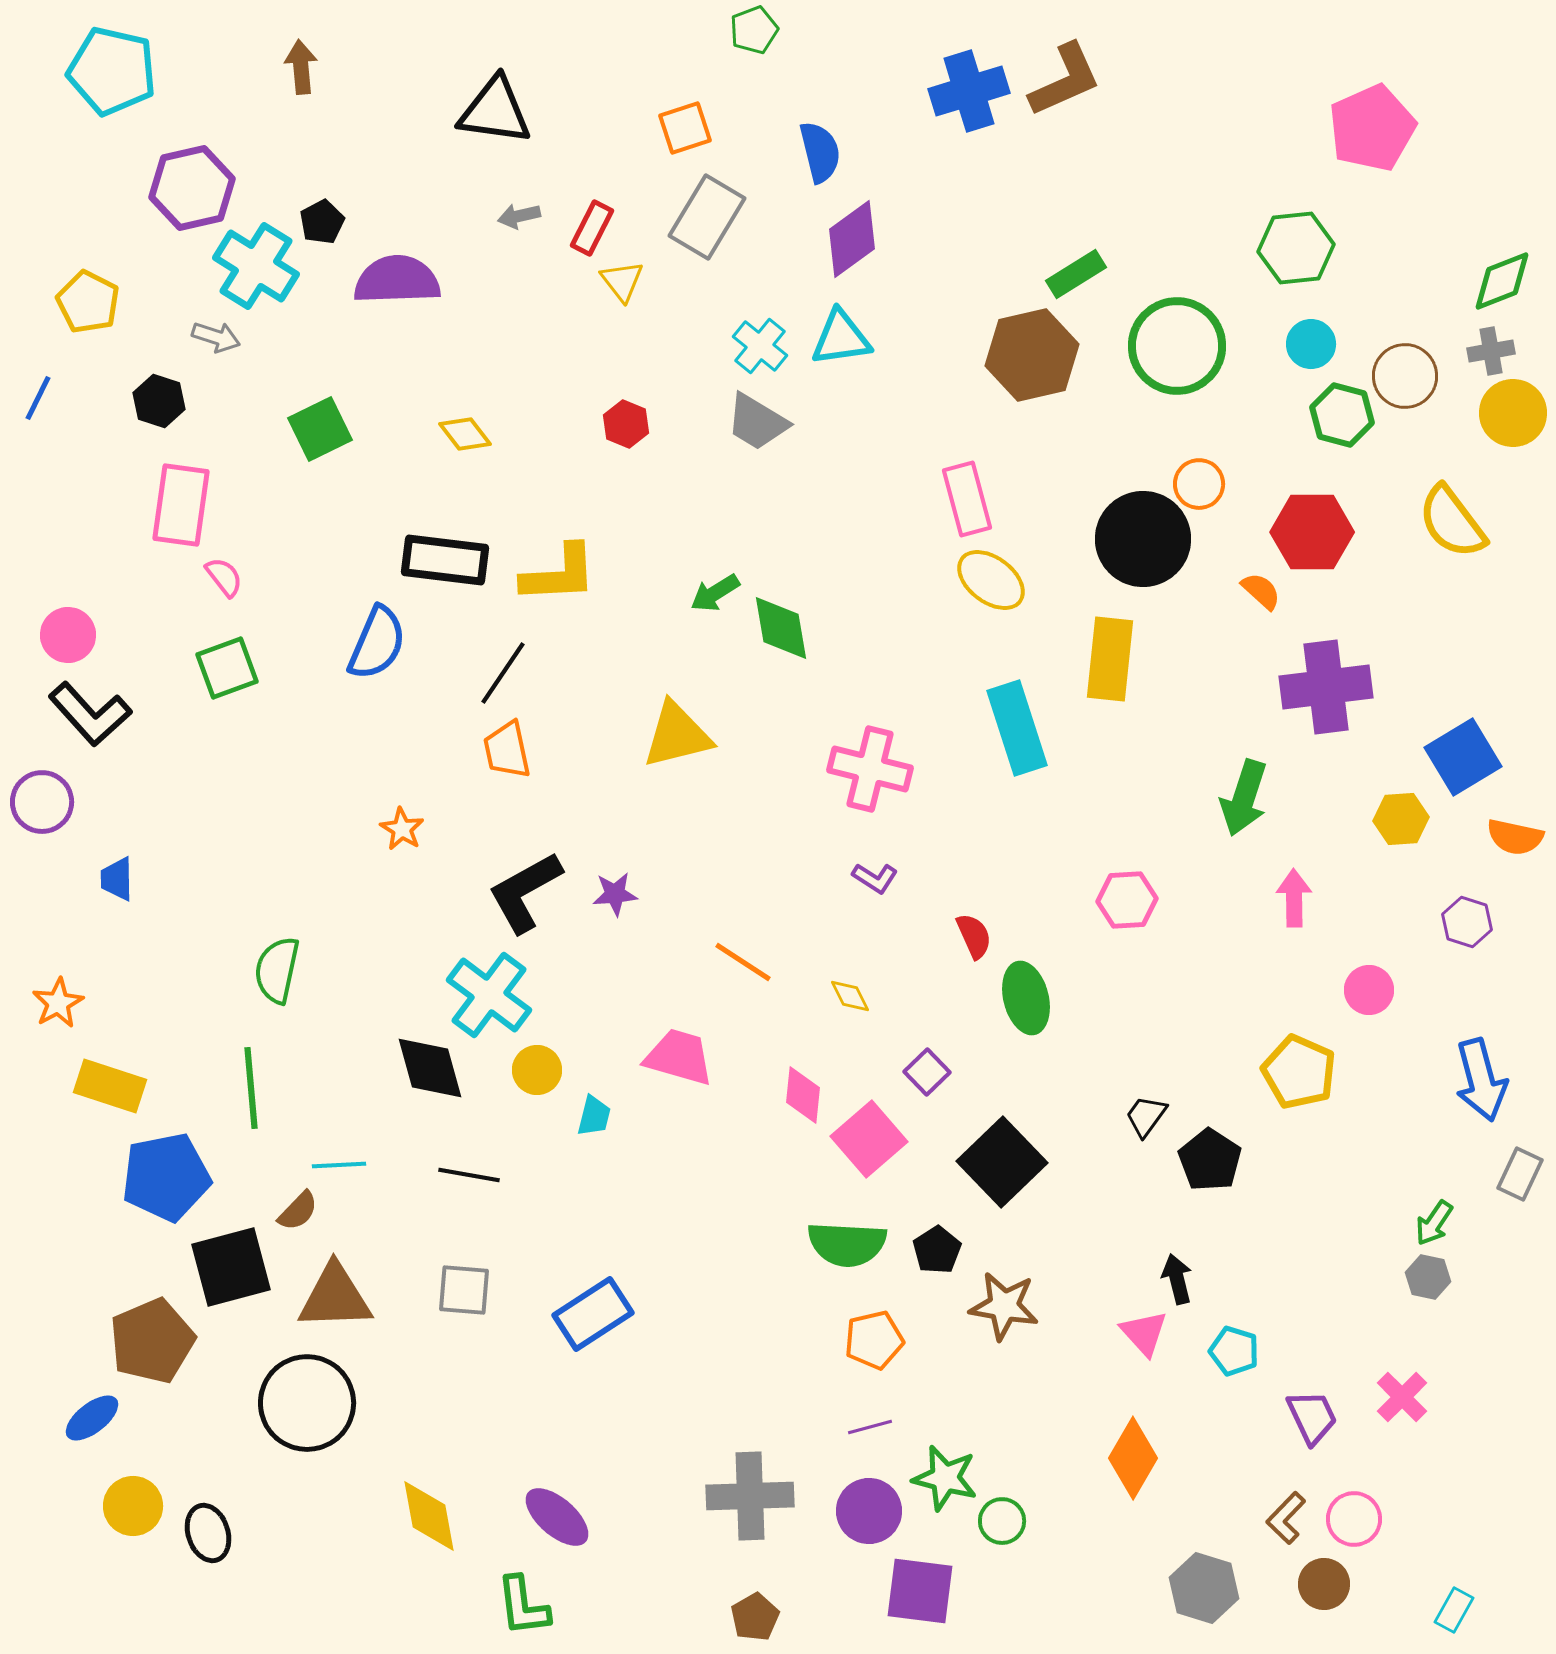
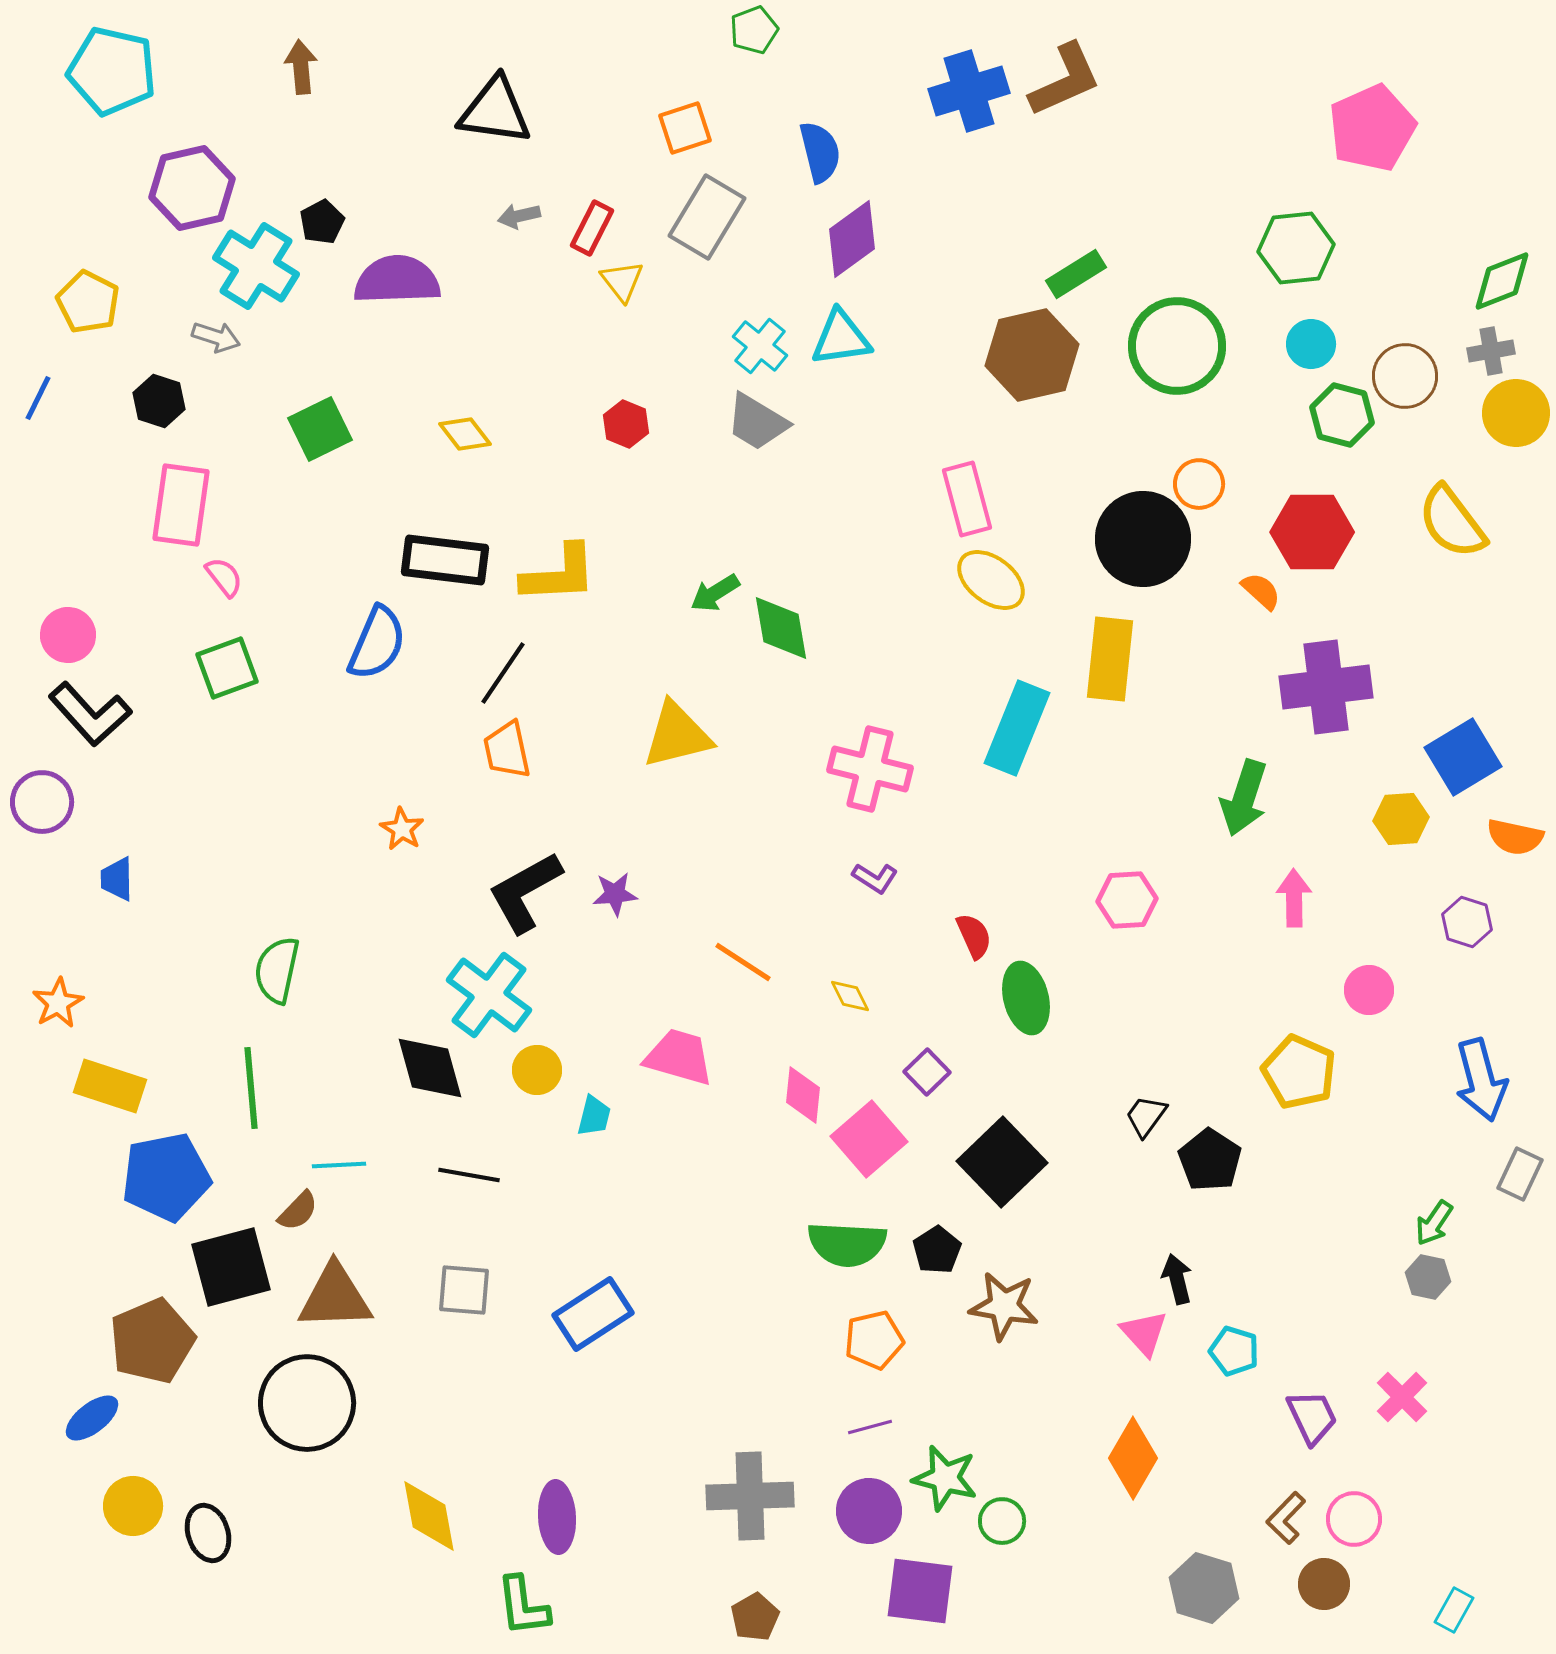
yellow circle at (1513, 413): moved 3 px right
cyan rectangle at (1017, 728): rotated 40 degrees clockwise
purple ellipse at (557, 1517): rotated 46 degrees clockwise
